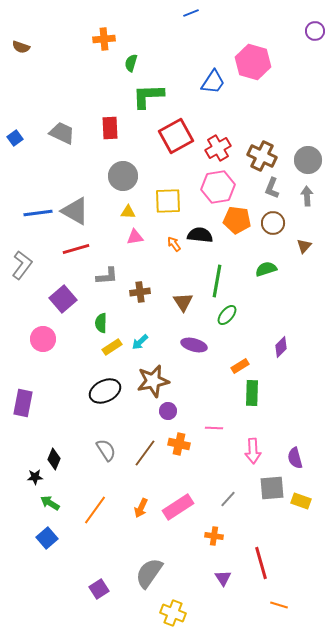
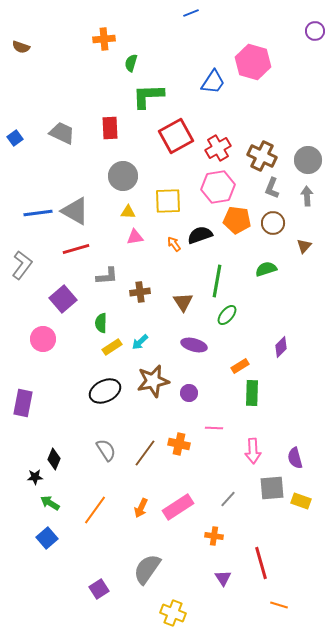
black semicircle at (200, 235): rotated 25 degrees counterclockwise
purple circle at (168, 411): moved 21 px right, 18 px up
gray semicircle at (149, 573): moved 2 px left, 4 px up
